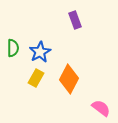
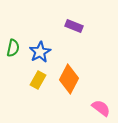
purple rectangle: moved 1 px left, 6 px down; rotated 48 degrees counterclockwise
green semicircle: rotated 12 degrees clockwise
yellow rectangle: moved 2 px right, 2 px down
